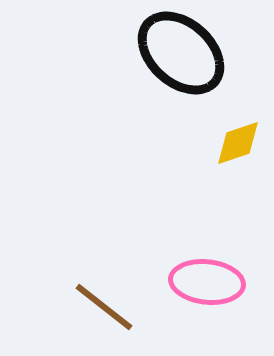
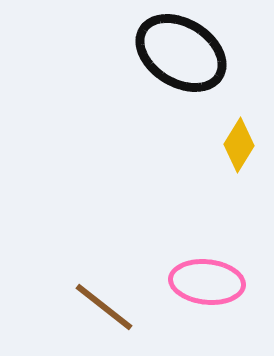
black ellipse: rotated 10 degrees counterclockwise
yellow diamond: moved 1 px right, 2 px down; rotated 40 degrees counterclockwise
